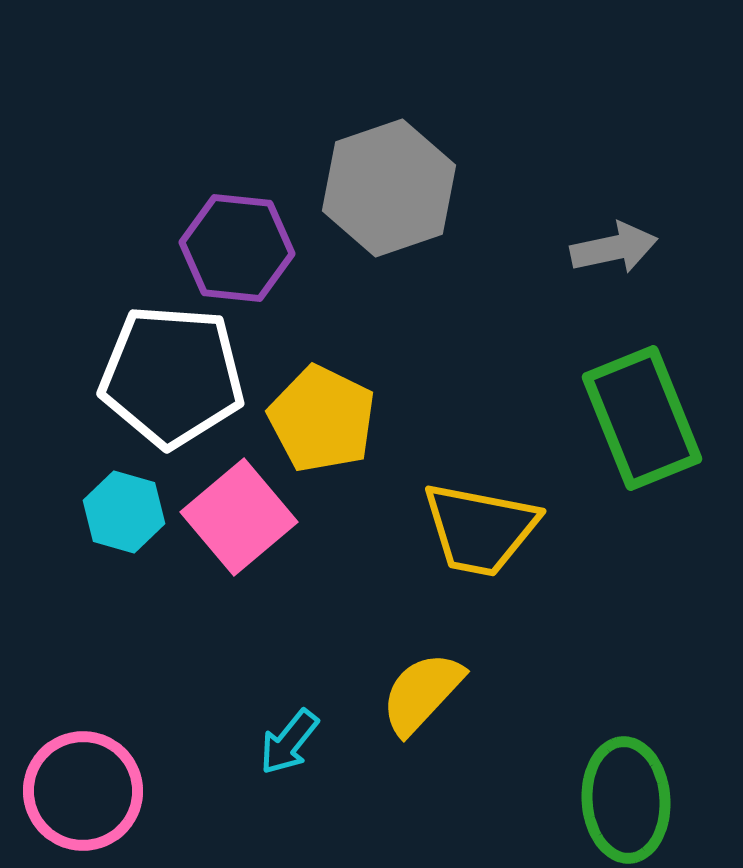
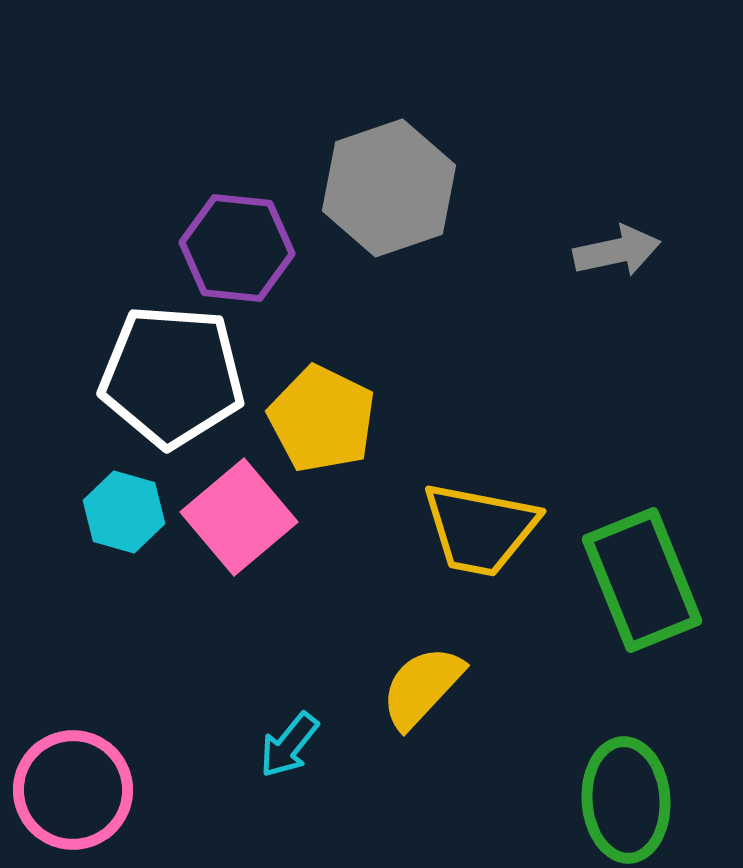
gray arrow: moved 3 px right, 3 px down
green rectangle: moved 162 px down
yellow semicircle: moved 6 px up
cyan arrow: moved 3 px down
pink circle: moved 10 px left, 1 px up
